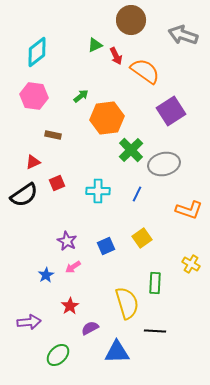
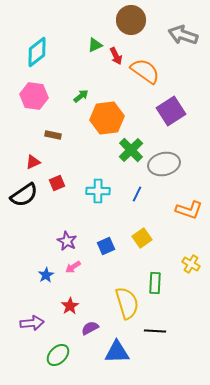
purple arrow: moved 3 px right, 1 px down
